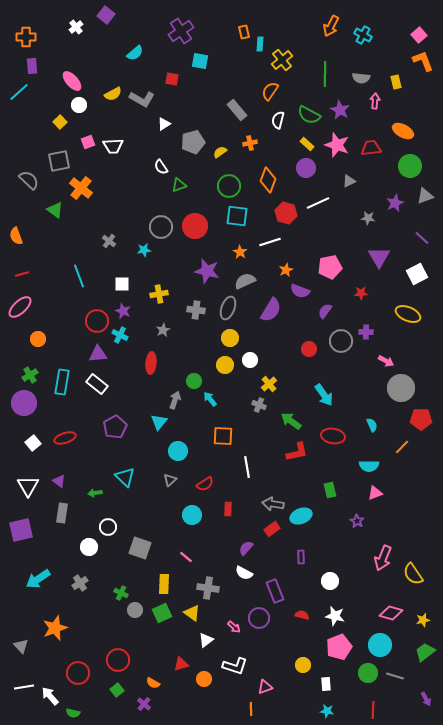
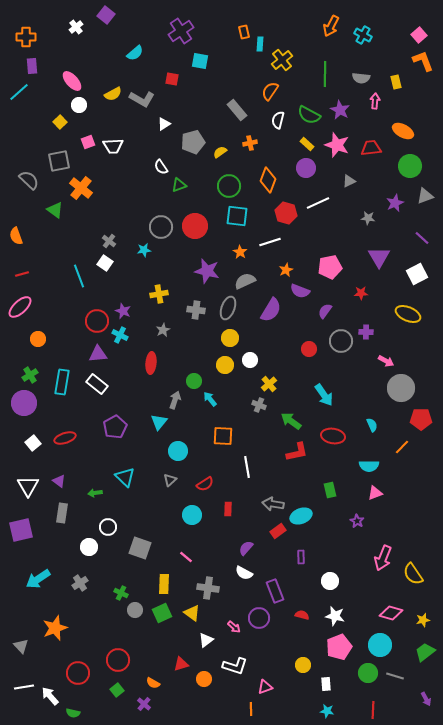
white square at (122, 284): moved 17 px left, 21 px up; rotated 35 degrees clockwise
red rectangle at (272, 529): moved 6 px right, 2 px down
